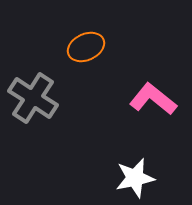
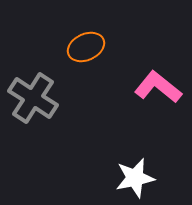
pink L-shape: moved 5 px right, 12 px up
